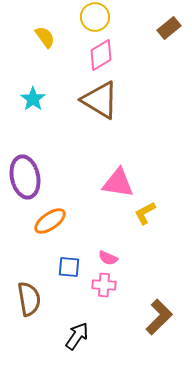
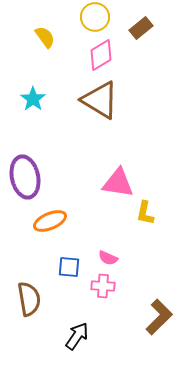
brown rectangle: moved 28 px left
yellow L-shape: rotated 50 degrees counterclockwise
orange ellipse: rotated 12 degrees clockwise
pink cross: moved 1 px left, 1 px down
